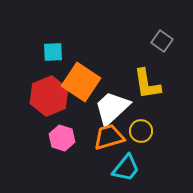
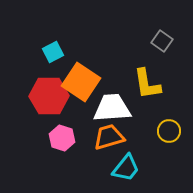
cyan square: rotated 25 degrees counterclockwise
red hexagon: rotated 21 degrees clockwise
white trapezoid: rotated 39 degrees clockwise
yellow circle: moved 28 px right
